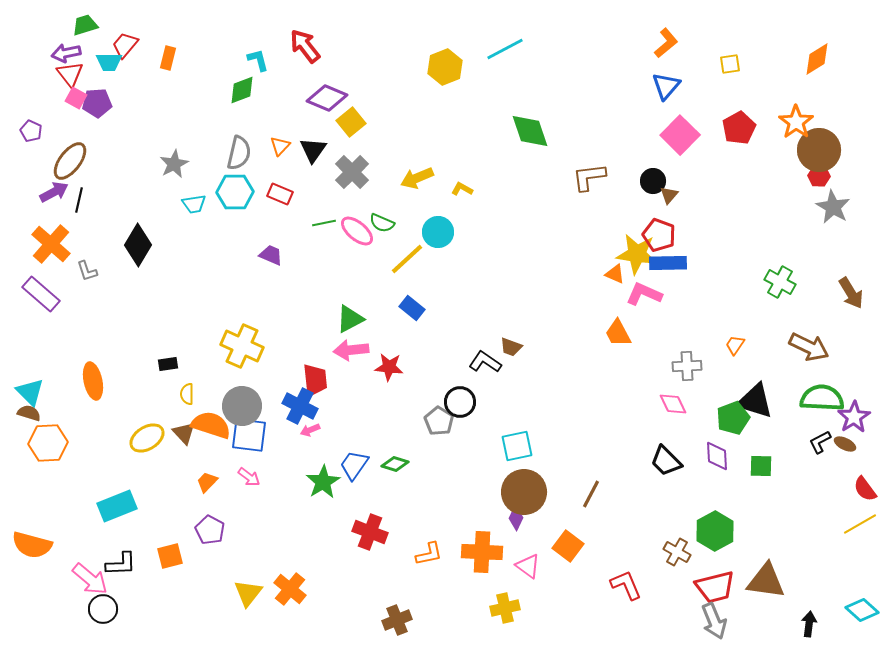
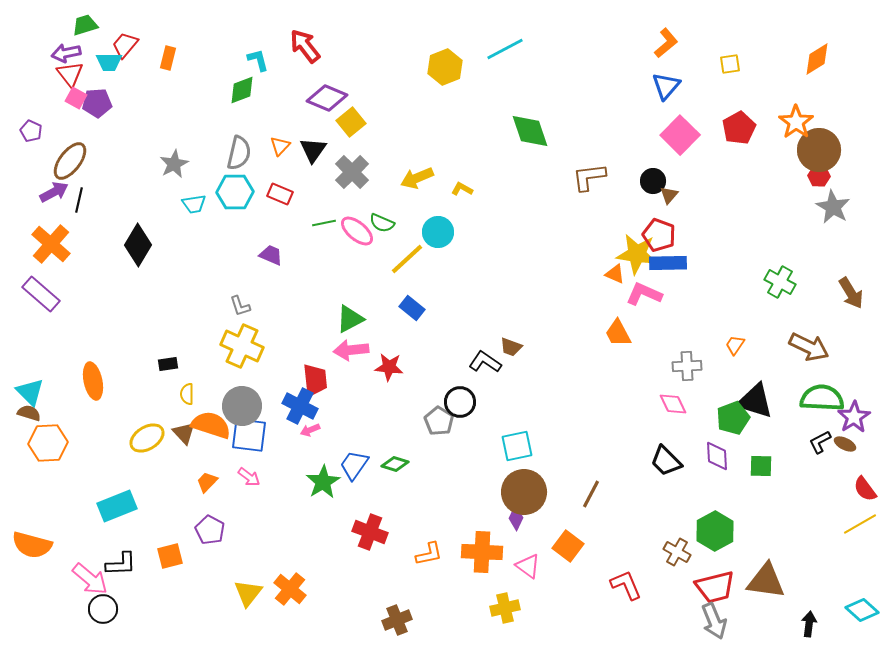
gray L-shape at (87, 271): moved 153 px right, 35 px down
